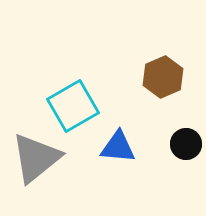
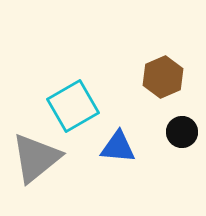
black circle: moved 4 px left, 12 px up
